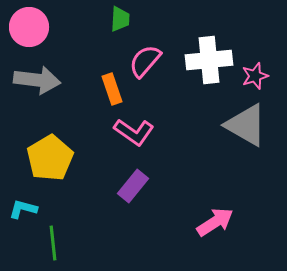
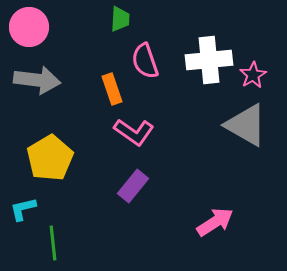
pink semicircle: rotated 60 degrees counterclockwise
pink star: moved 2 px left, 1 px up; rotated 12 degrees counterclockwise
cyan L-shape: rotated 28 degrees counterclockwise
